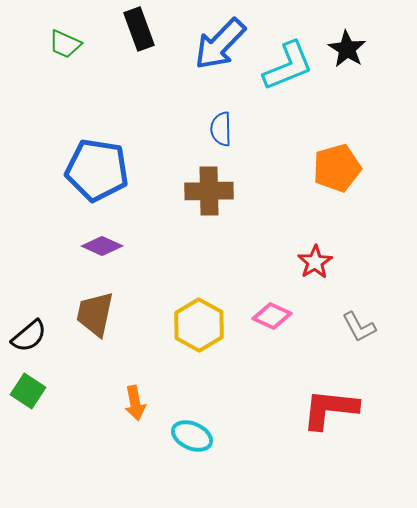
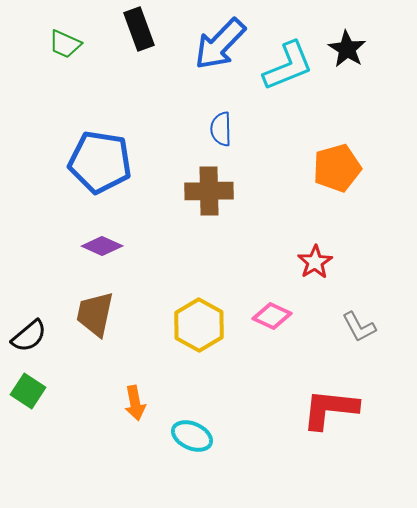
blue pentagon: moved 3 px right, 8 px up
